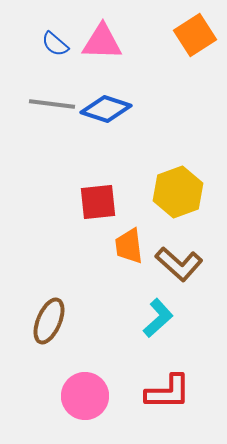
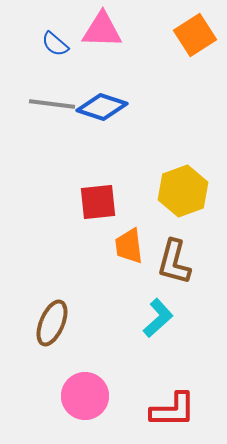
pink triangle: moved 12 px up
blue diamond: moved 4 px left, 2 px up
yellow hexagon: moved 5 px right, 1 px up
brown L-shape: moved 5 px left, 2 px up; rotated 63 degrees clockwise
brown ellipse: moved 3 px right, 2 px down
red L-shape: moved 5 px right, 18 px down
